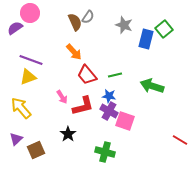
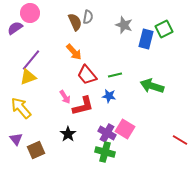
gray semicircle: rotated 24 degrees counterclockwise
green square: rotated 12 degrees clockwise
purple line: rotated 70 degrees counterclockwise
pink arrow: moved 3 px right
purple cross: moved 2 px left, 22 px down
pink square: moved 8 px down; rotated 12 degrees clockwise
purple triangle: rotated 24 degrees counterclockwise
